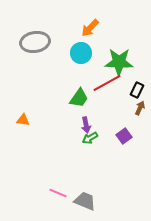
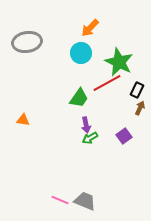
gray ellipse: moved 8 px left
green star: rotated 24 degrees clockwise
pink line: moved 2 px right, 7 px down
